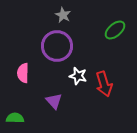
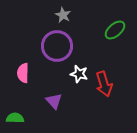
white star: moved 1 px right, 2 px up
